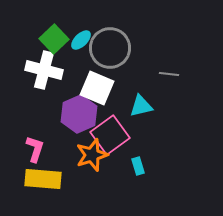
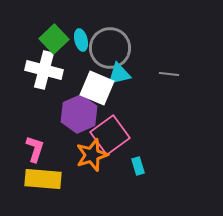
cyan ellipse: rotated 60 degrees counterclockwise
cyan triangle: moved 22 px left, 32 px up
